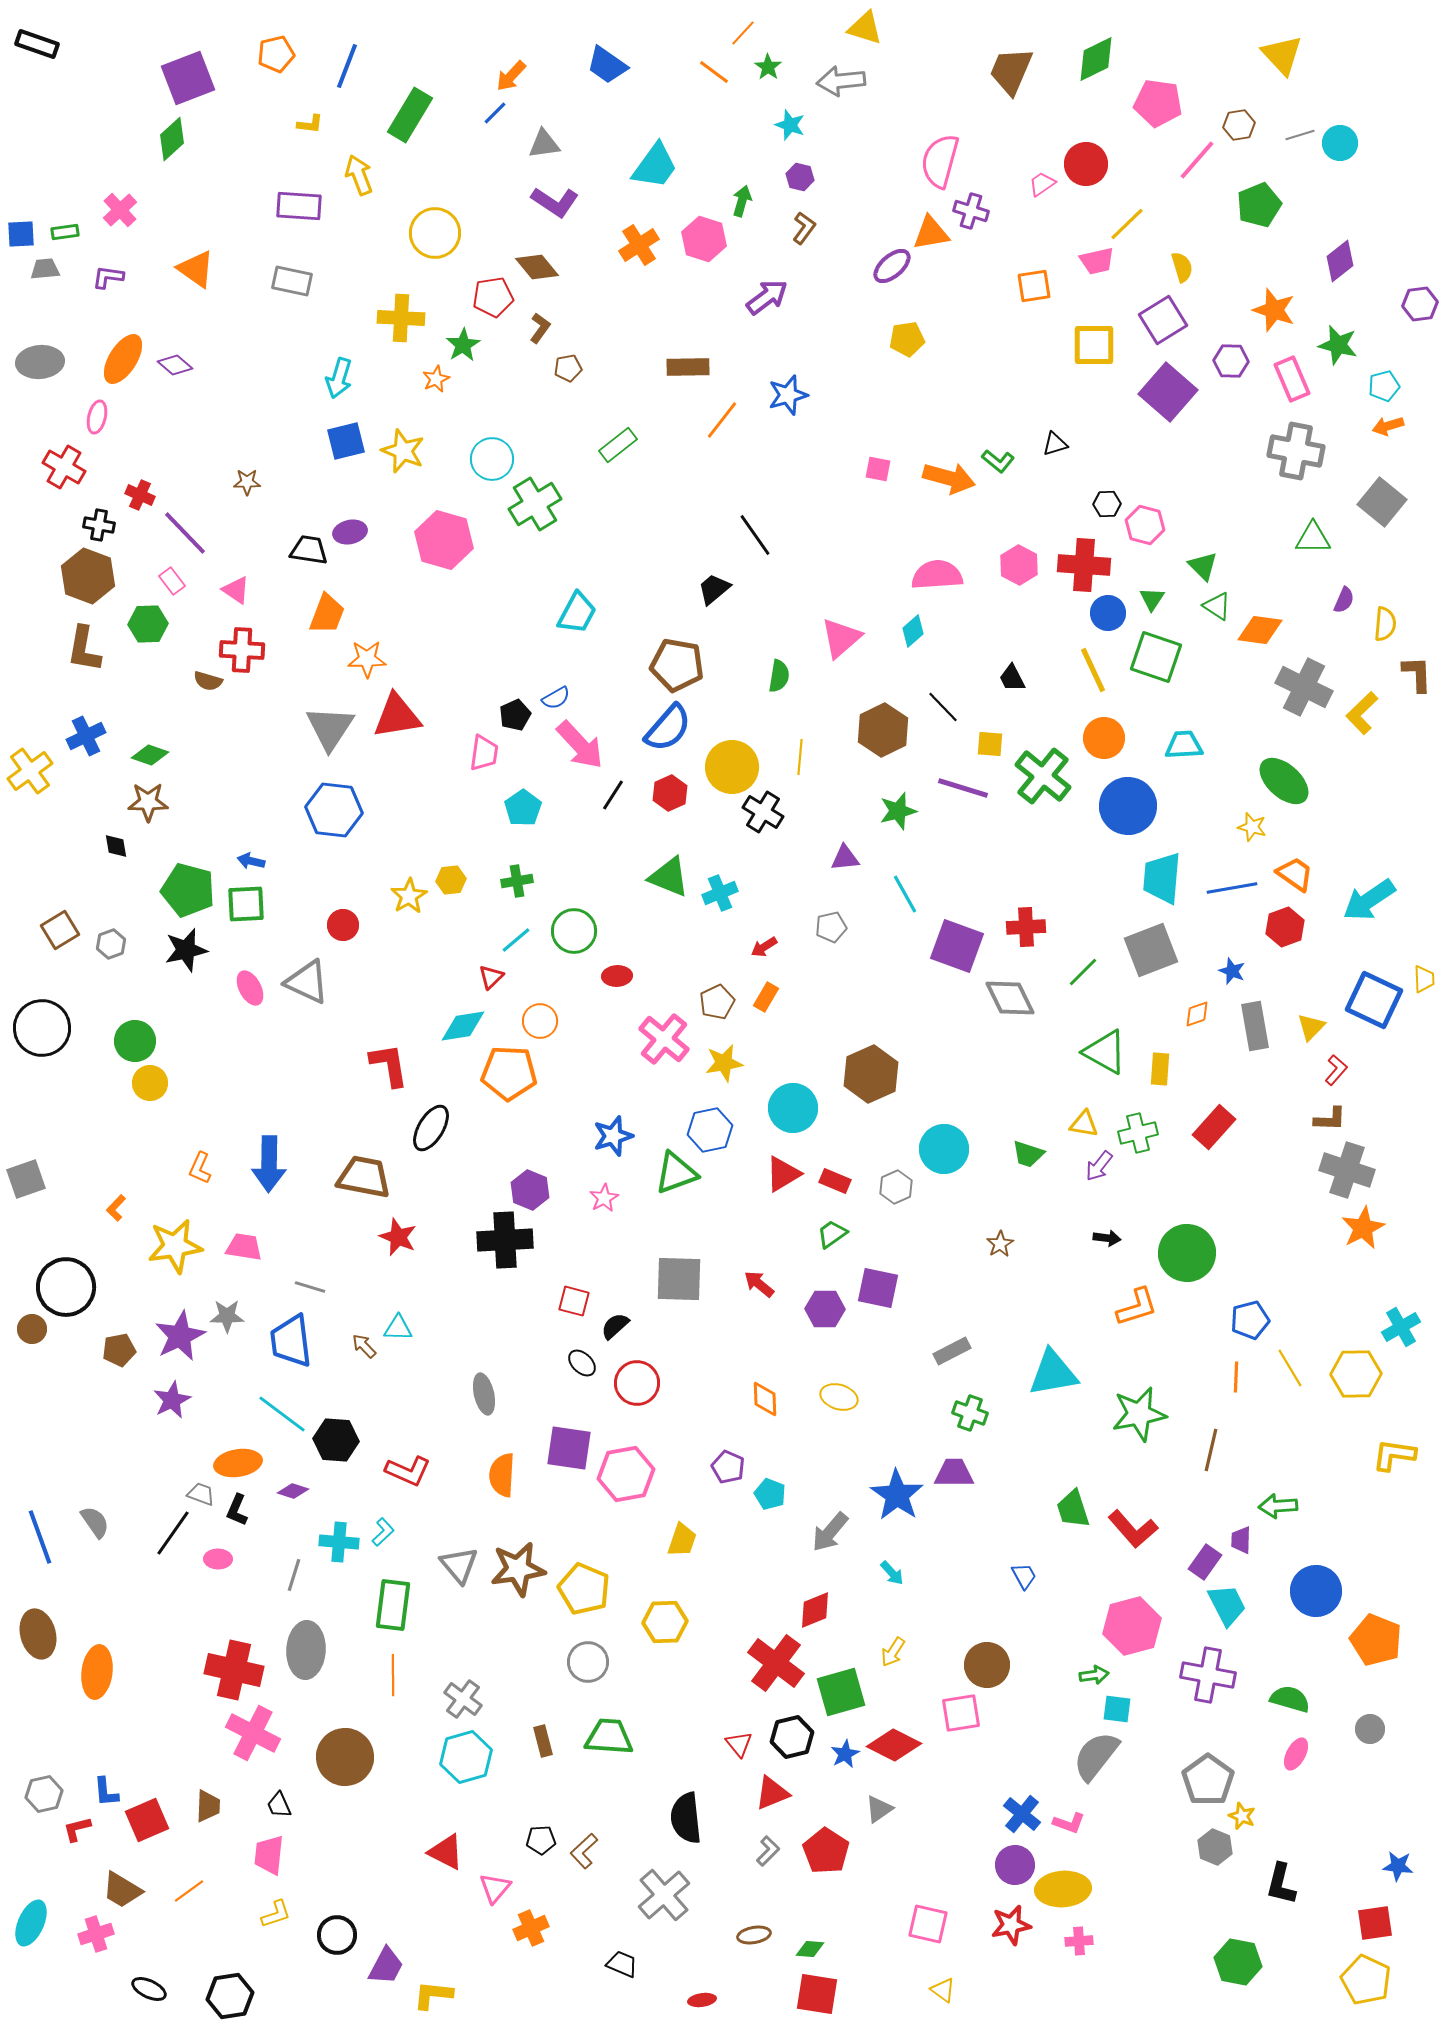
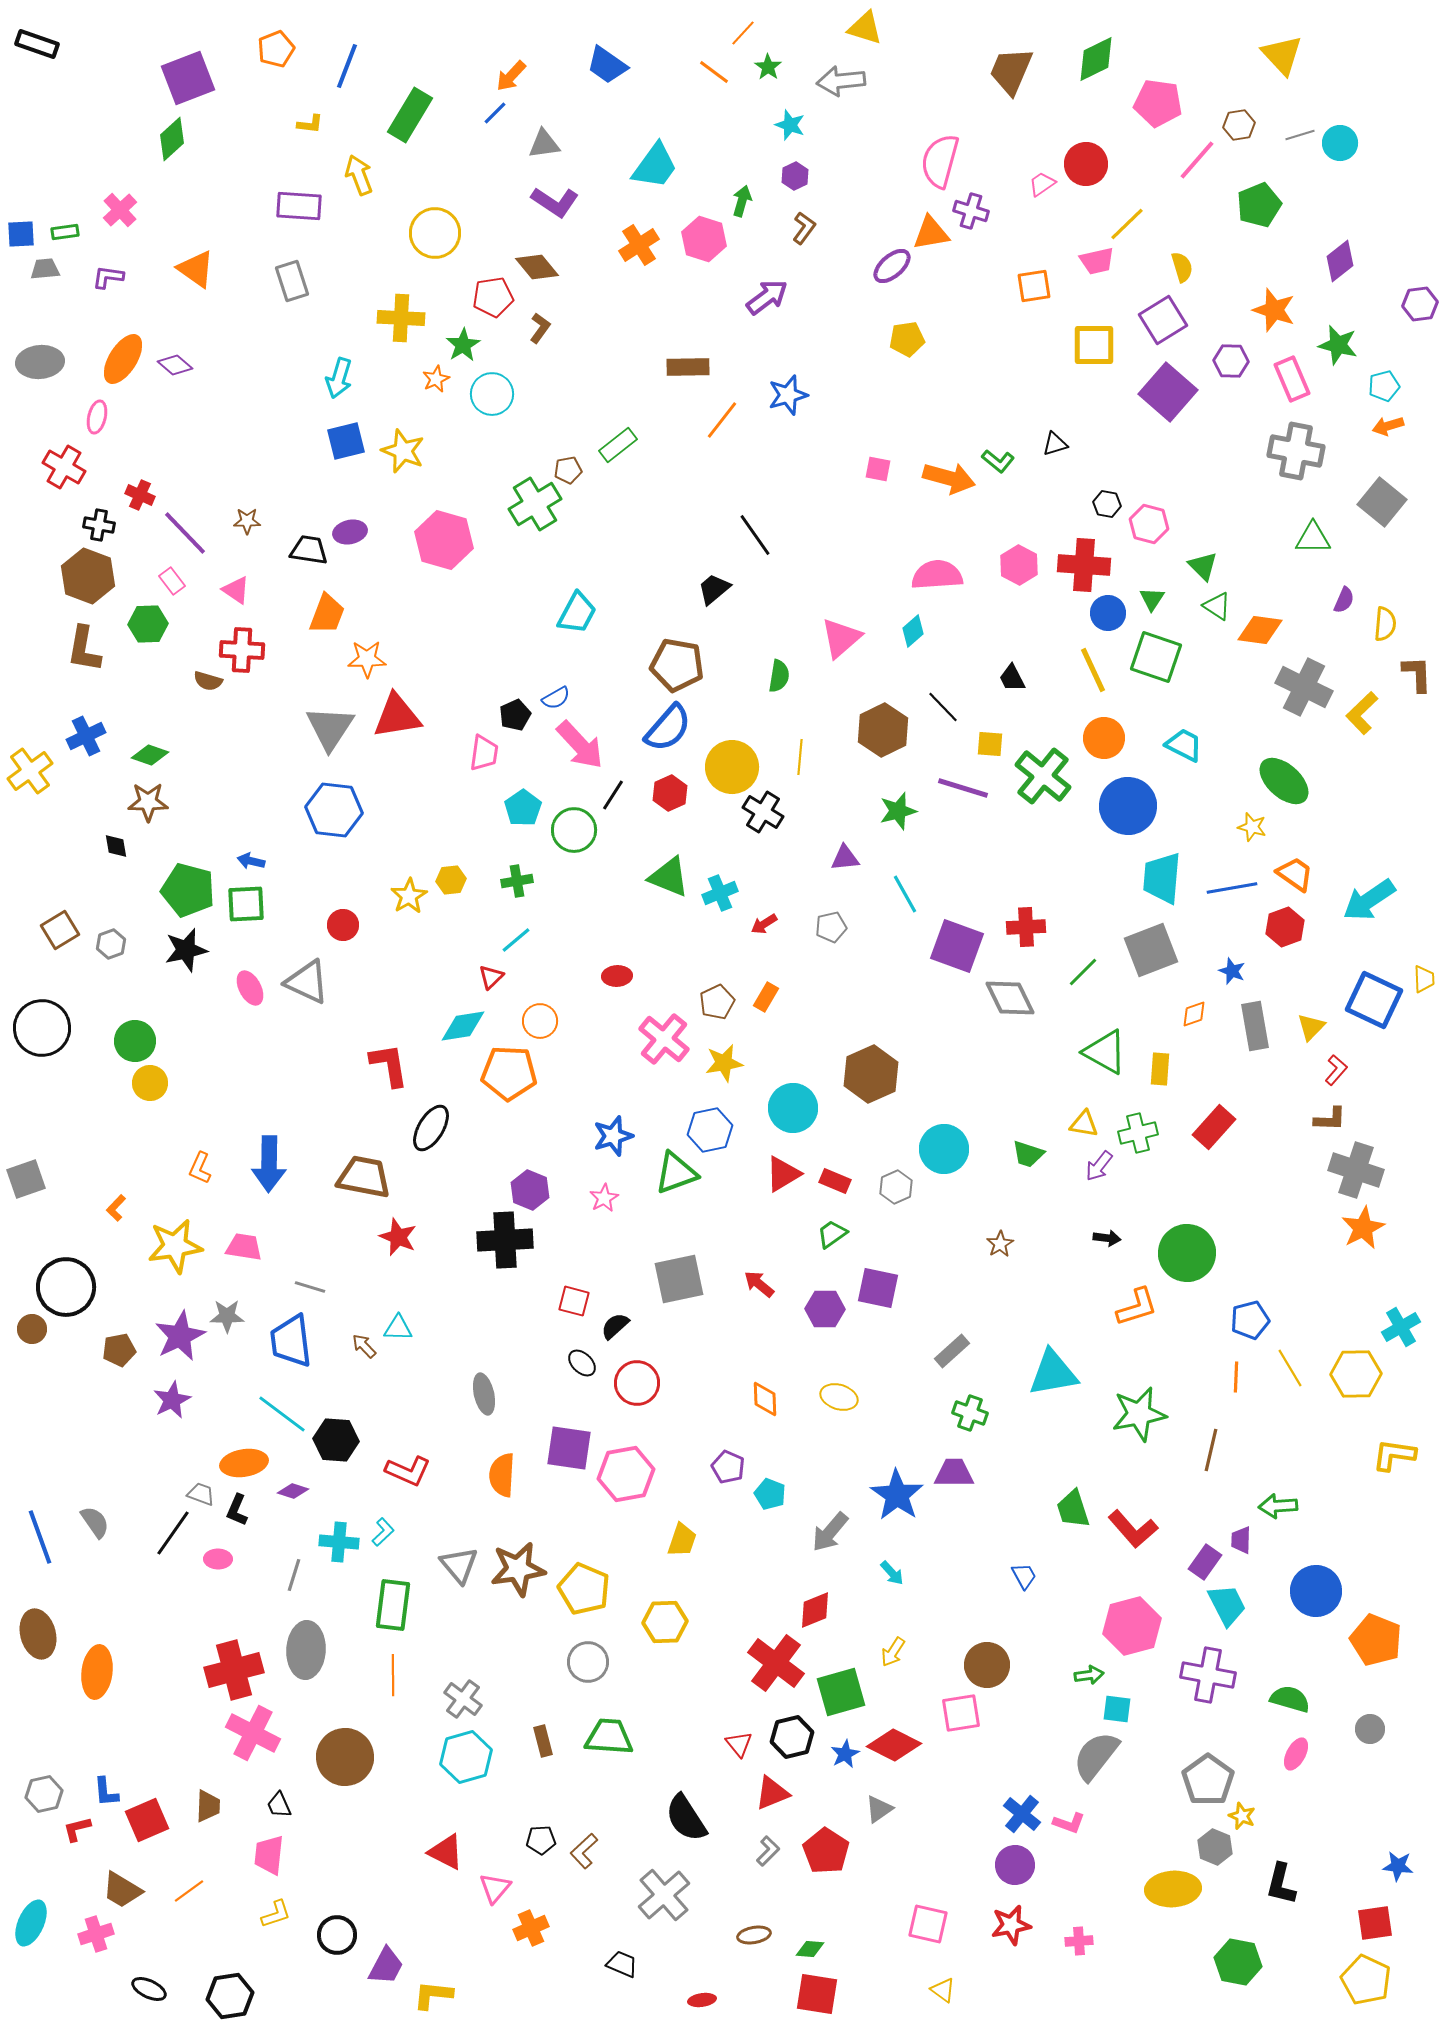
orange pentagon at (276, 54): moved 5 px up; rotated 9 degrees counterclockwise
purple hexagon at (800, 177): moved 5 px left, 1 px up; rotated 20 degrees clockwise
gray rectangle at (292, 281): rotated 60 degrees clockwise
brown pentagon at (568, 368): moved 102 px down
cyan circle at (492, 459): moved 65 px up
brown star at (247, 482): moved 39 px down
black hexagon at (1107, 504): rotated 12 degrees clockwise
pink hexagon at (1145, 525): moved 4 px right, 1 px up
cyan trapezoid at (1184, 745): rotated 30 degrees clockwise
green circle at (574, 931): moved 101 px up
red arrow at (764, 947): moved 23 px up
orange diamond at (1197, 1014): moved 3 px left
gray cross at (1347, 1170): moved 9 px right
gray square at (679, 1279): rotated 14 degrees counterclockwise
gray rectangle at (952, 1351): rotated 15 degrees counterclockwise
orange ellipse at (238, 1463): moved 6 px right
red cross at (234, 1670): rotated 28 degrees counterclockwise
green arrow at (1094, 1675): moved 5 px left
black semicircle at (686, 1818): rotated 27 degrees counterclockwise
yellow ellipse at (1063, 1889): moved 110 px right
